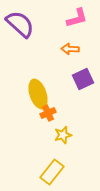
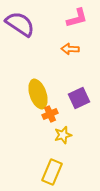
purple semicircle: rotated 8 degrees counterclockwise
purple square: moved 4 px left, 19 px down
orange cross: moved 2 px right, 1 px down
yellow rectangle: rotated 15 degrees counterclockwise
